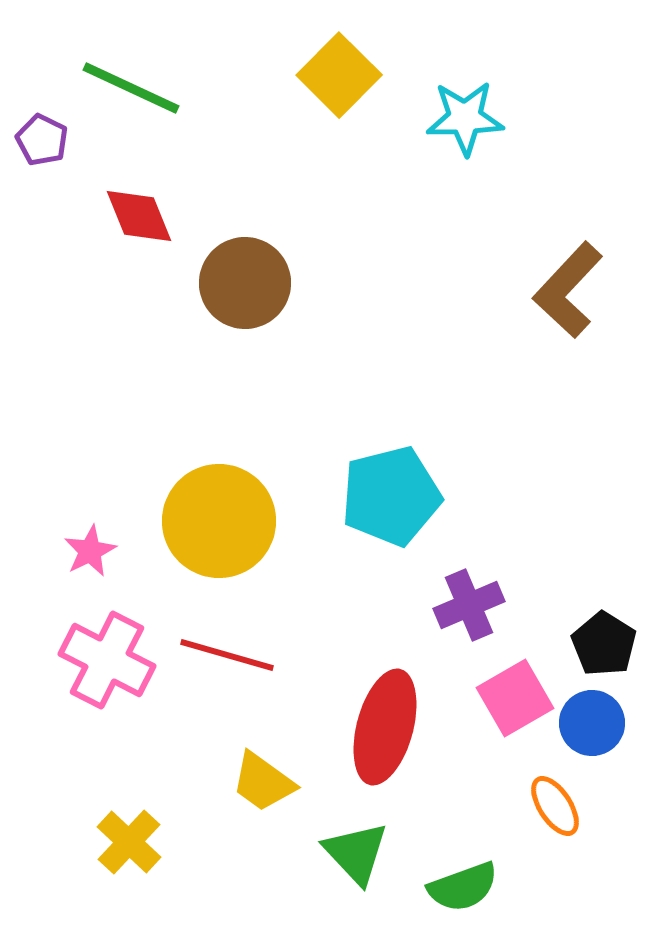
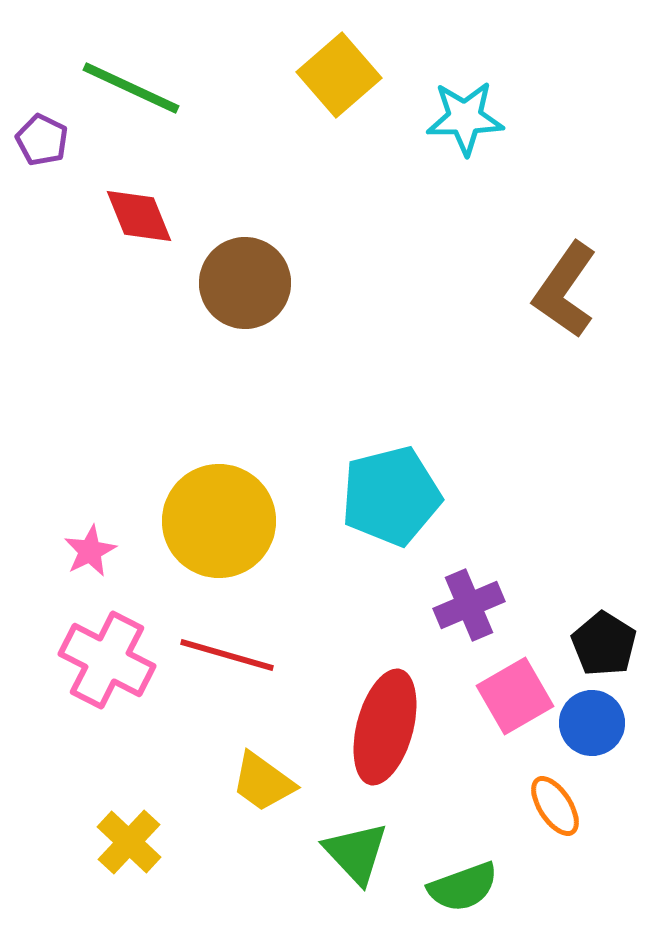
yellow square: rotated 4 degrees clockwise
brown L-shape: moved 3 px left; rotated 8 degrees counterclockwise
pink square: moved 2 px up
